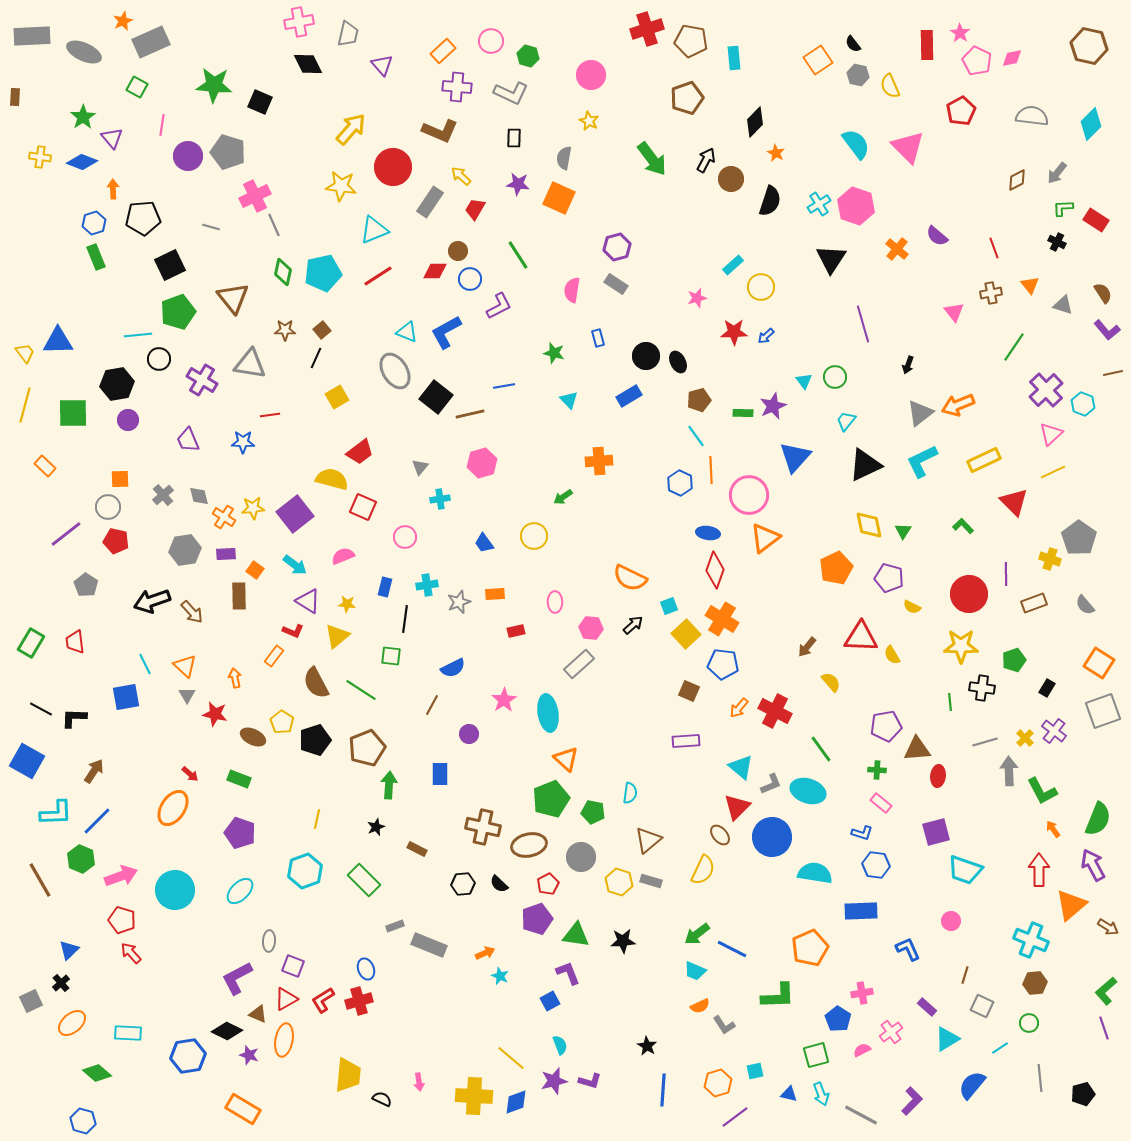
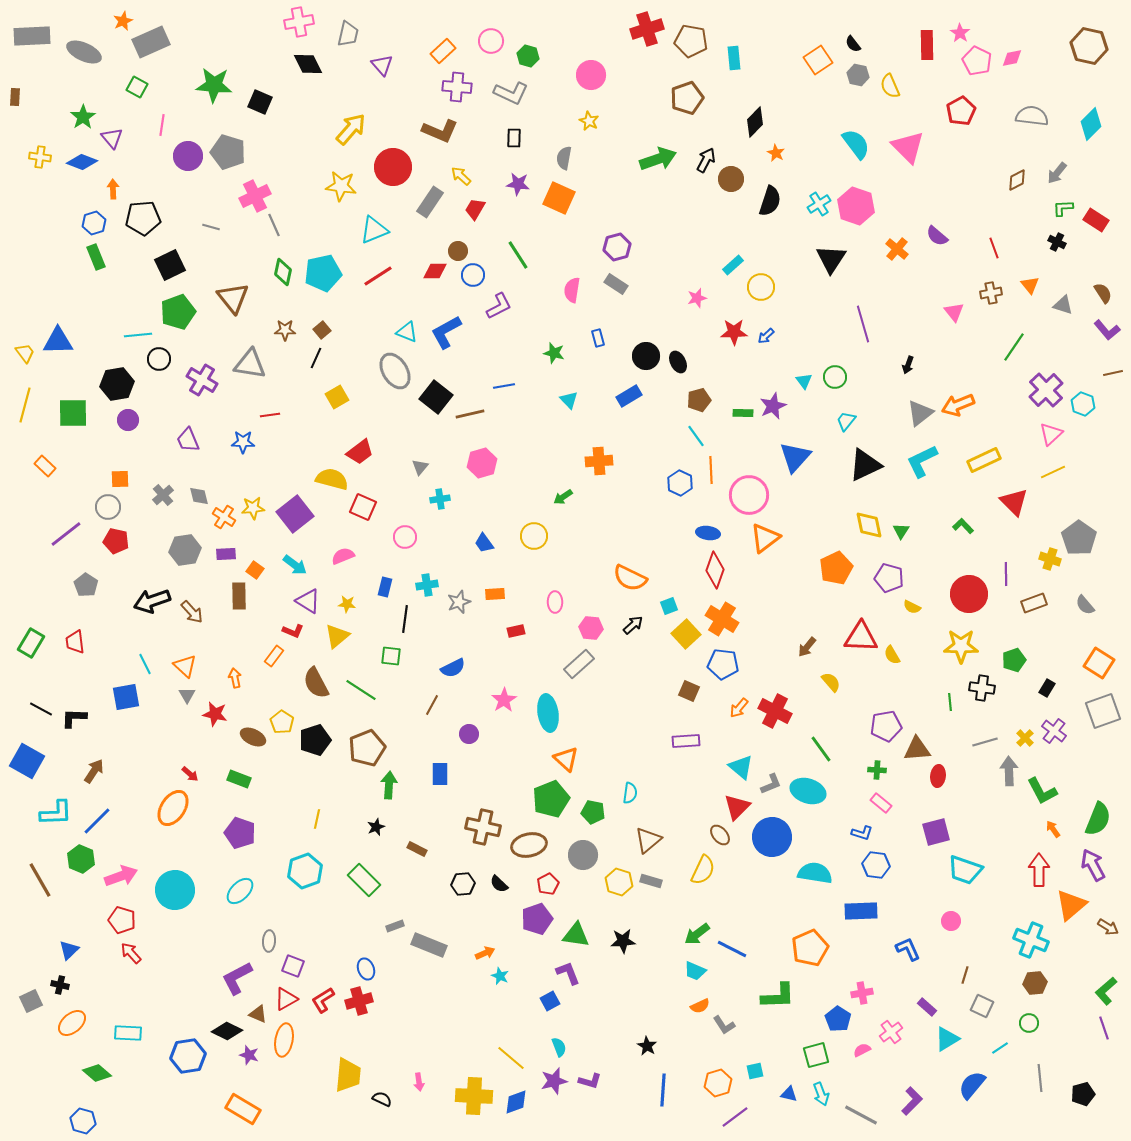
green arrow at (652, 159): moved 6 px right; rotated 72 degrees counterclockwise
blue circle at (470, 279): moved 3 px right, 4 px up
green triangle at (903, 531): moved 2 px left
gray circle at (581, 857): moved 2 px right, 2 px up
black cross at (61, 983): moved 1 px left, 2 px down; rotated 36 degrees counterclockwise
cyan semicircle at (560, 1045): moved 1 px left, 2 px down
